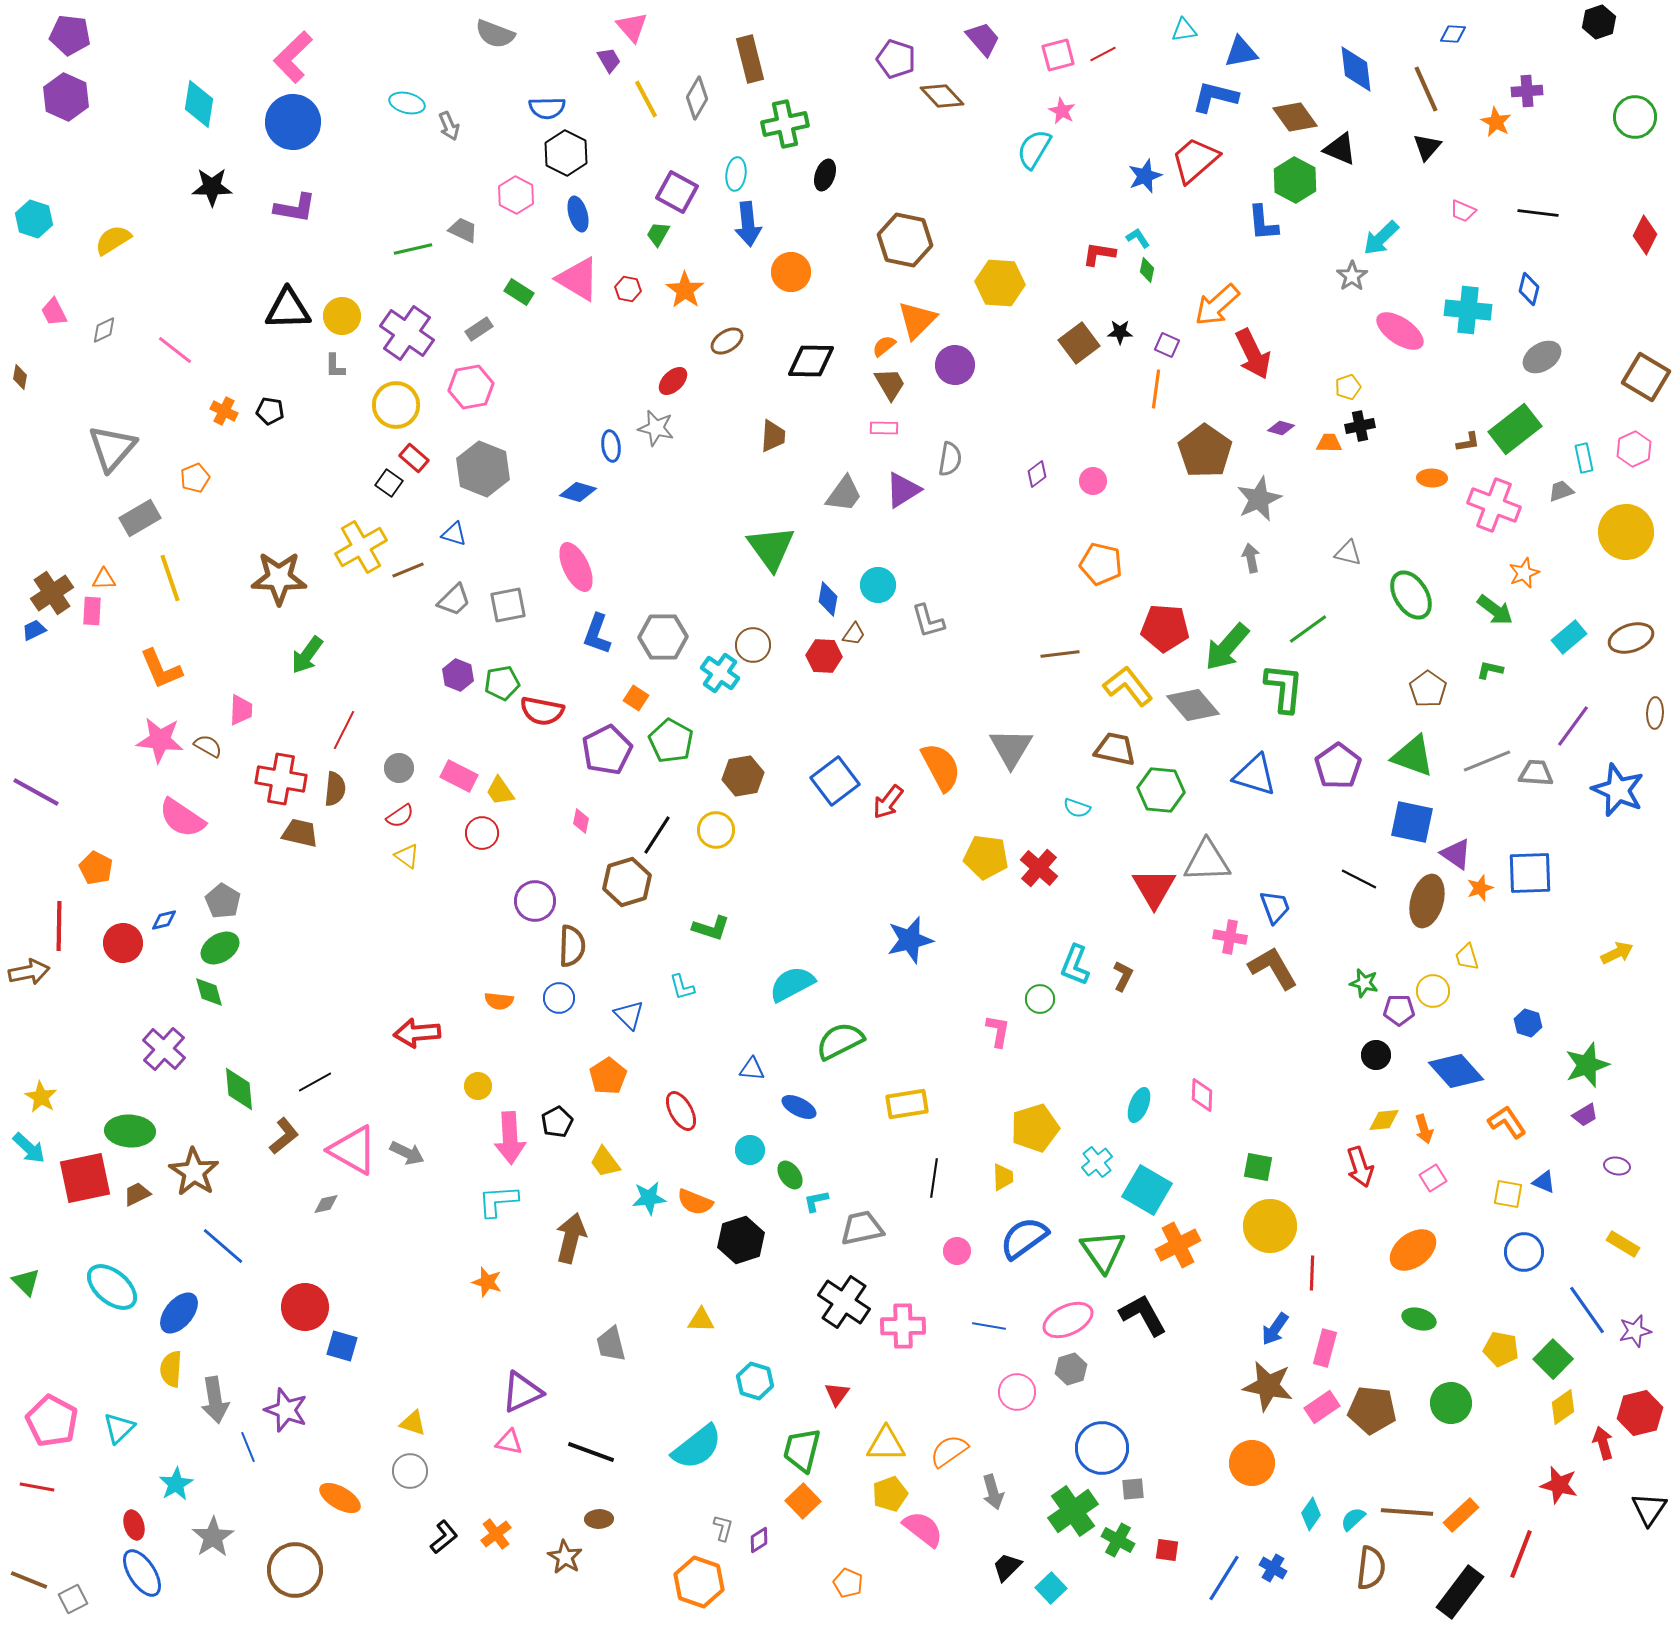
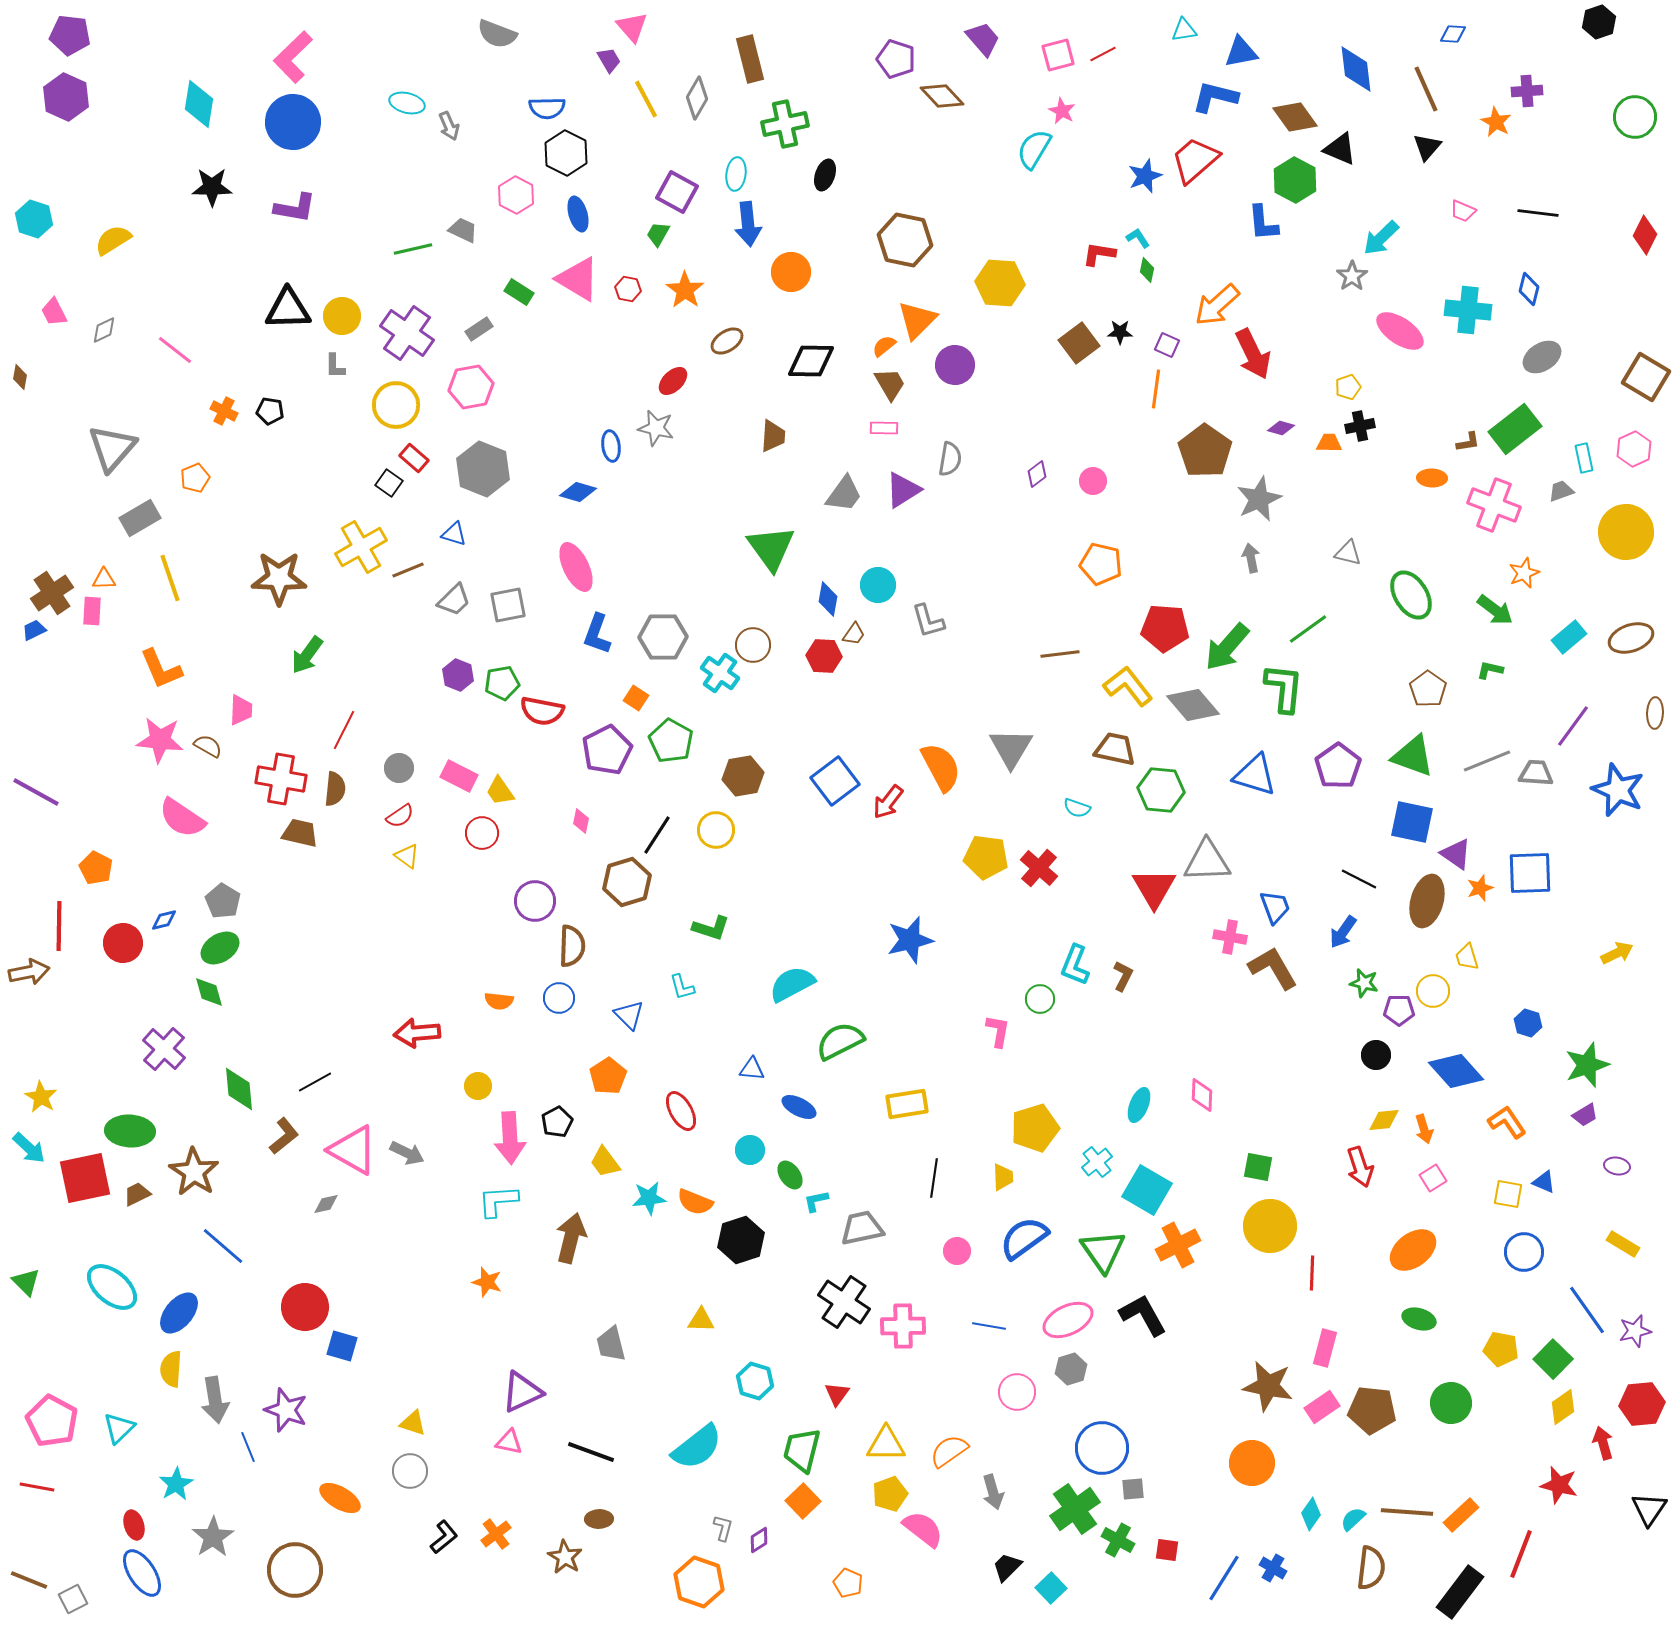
gray semicircle at (495, 34): moved 2 px right
blue arrow at (1275, 1329): moved 68 px right, 397 px up
red hexagon at (1640, 1413): moved 2 px right, 9 px up; rotated 9 degrees clockwise
green cross at (1073, 1511): moved 2 px right, 2 px up
